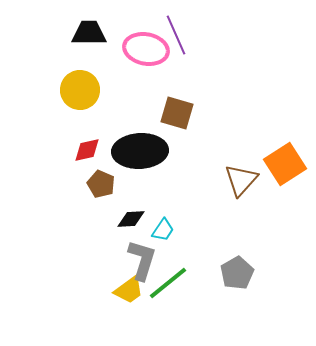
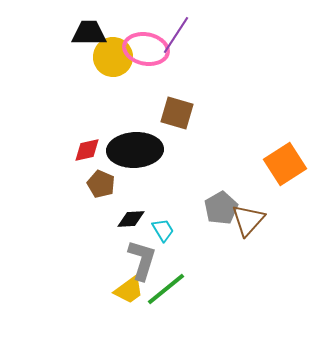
purple line: rotated 57 degrees clockwise
yellow circle: moved 33 px right, 33 px up
black ellipse: moved 5 px left, 1 px up
brown triangle: moved 7 px right, 40 px down
cyan trapezoid: rotated 65 degrees counterclockwise
gray pentagon: moved 16 px left, 65 px up
green line: moved 2 px left, 6 px down
